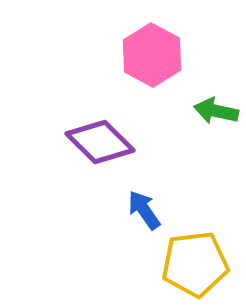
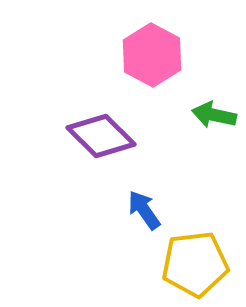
green arrow: moved 2 px left, 4 px down
purple diamond: moved 1 px right, 6 px up
